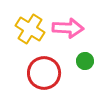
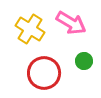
pink arrow: moved 3 px right, 5 px up; rotated 28 degrees clockwise
green circle: moved 1 px left
